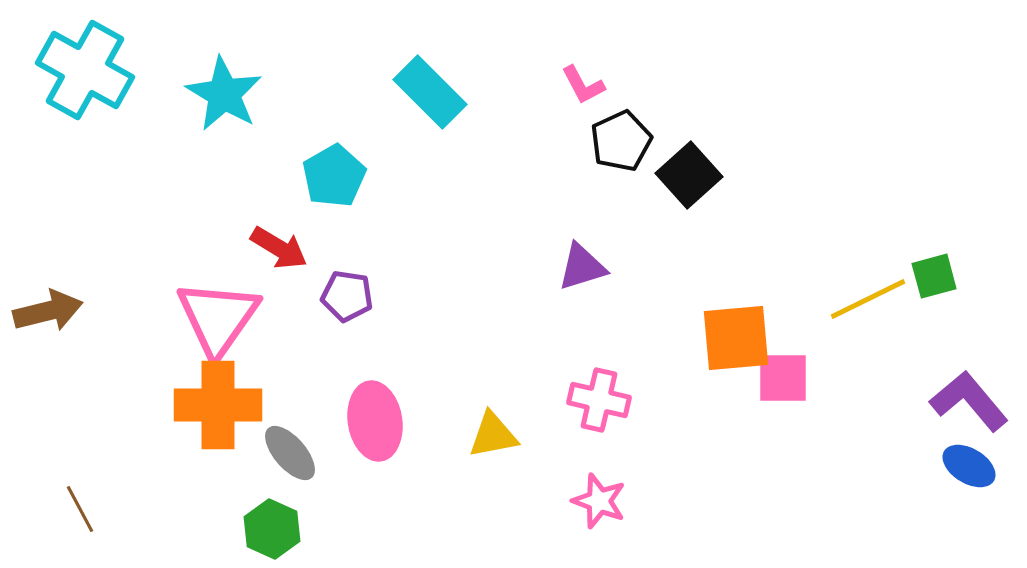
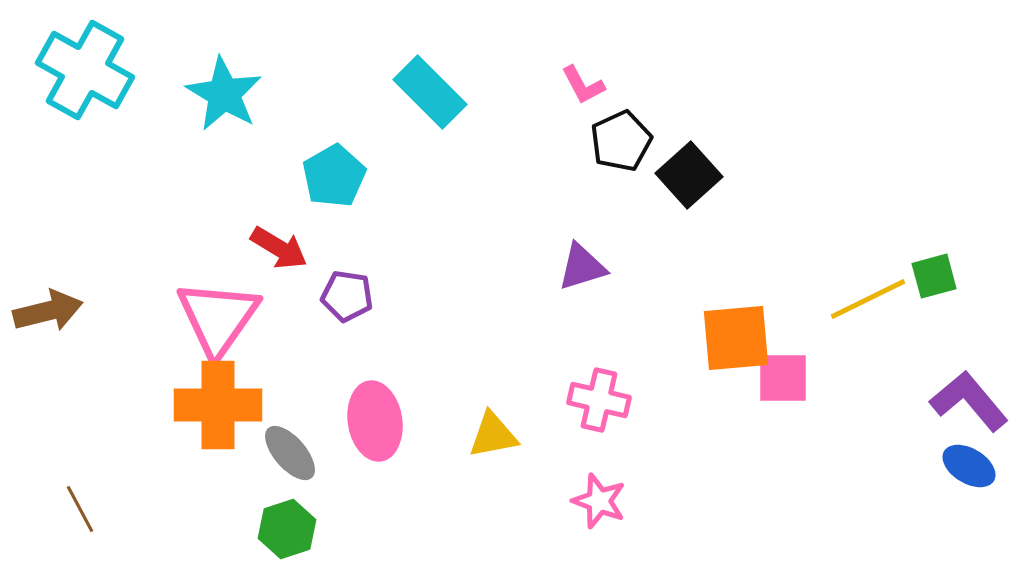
green hexagon: moved 15 px right; rotated 18 degrees clockwise
